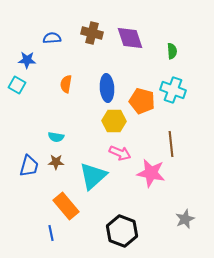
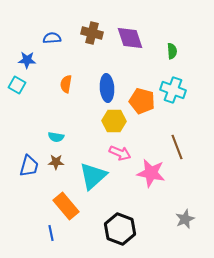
brown line: moved 6 px right, 3 px down; rotated 15 degrees counterclockwise
black hexagon: moved 2 px left, 2 px up
